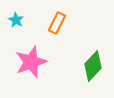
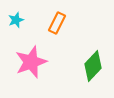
cyan star: rotated 21 degrees clockwise
